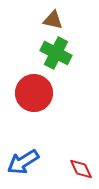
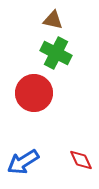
red diamond: moved 9 px up
